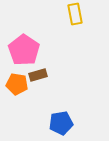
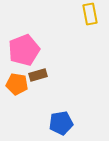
yellow rectangle: moved 15 px right
pink pentagon: rotated 16 degrees clockwise
